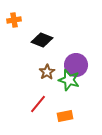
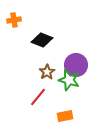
red line: moved 7 px up
